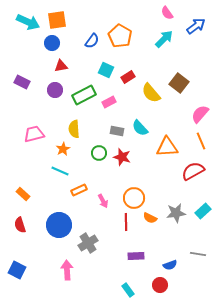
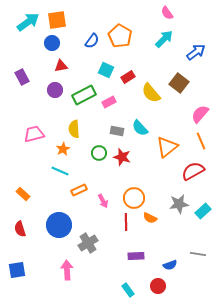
cyan arrow at (28, 22): rotated 60 degrees counterclockwise
blue arrow at (196, 26): moved 26 px down
purple rectangle at (22, 82): moved 5 px up; rotated 35 degrees clockwise
orange triangle at (167, 147): rotated 35 degrees counterclockwise
gray star at (176, 213): moved 3 px right, 9 px up
red semicircle at (20, 225): moved 4 px down
blue square at (17, 270): rotated 36 degrees counterclockwise
red circle at (160, 285): moved 2 px left, 1 px down
